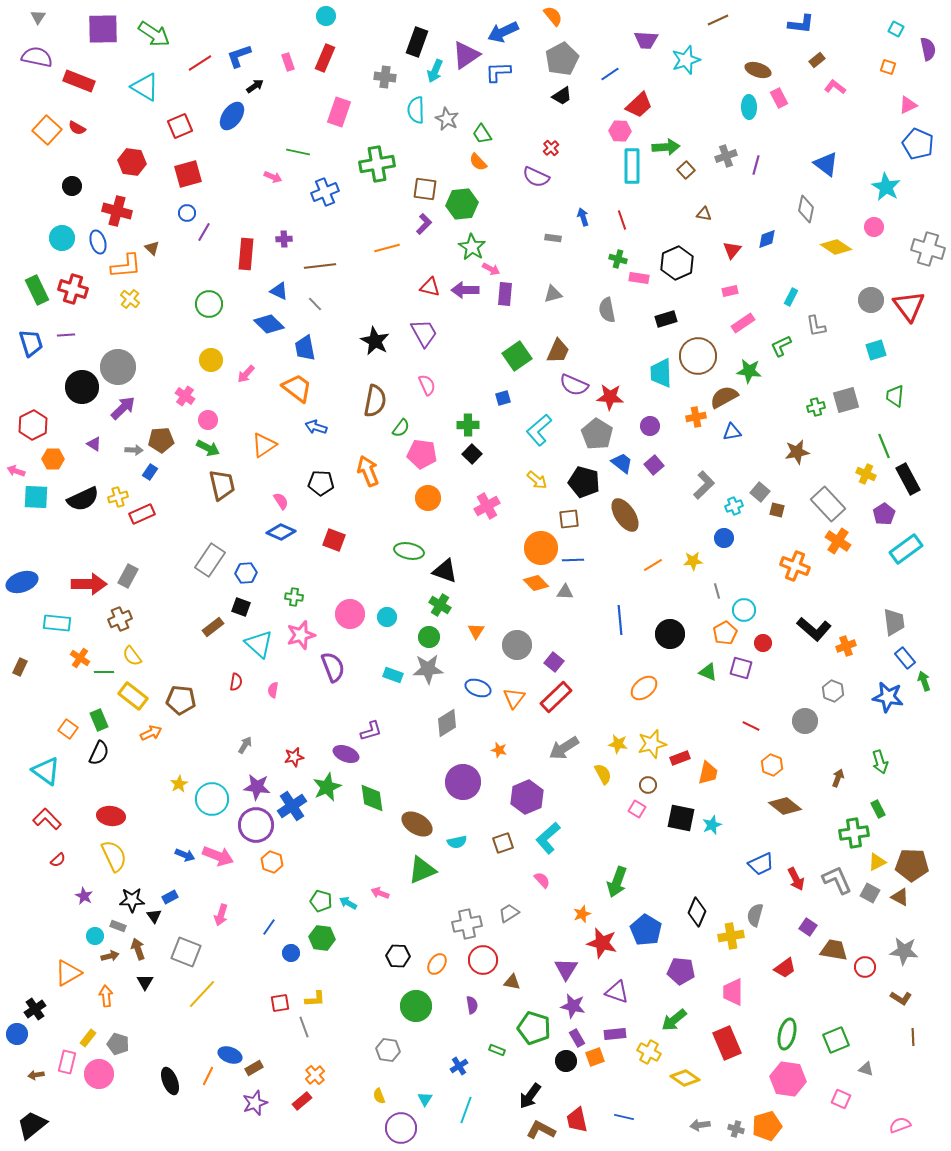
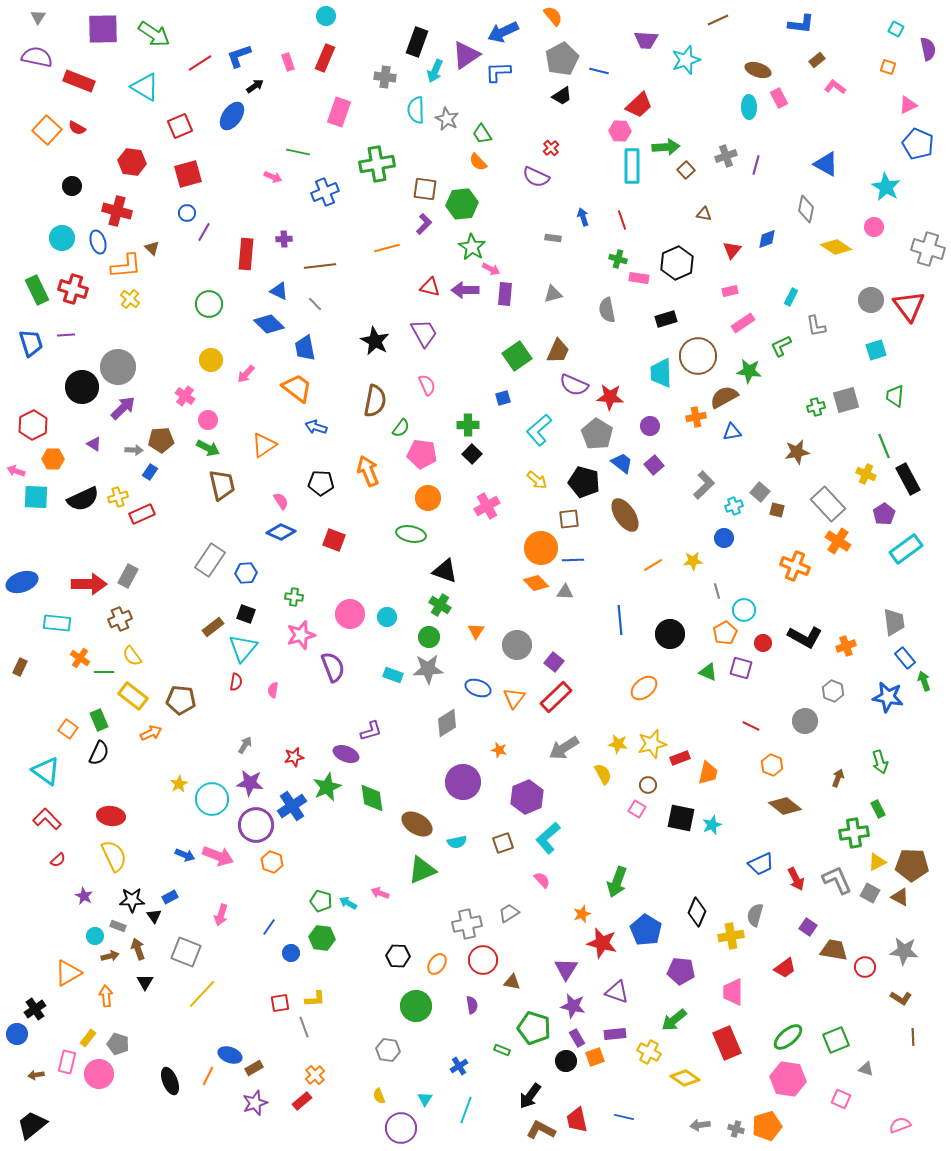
blue line at (610, 74): moved 11 px left, 3 px up; rotated 48 degrees clockwise
blue triangle at (826, 164): rotated 8 degrees counterclockwise
green ellipse at (409, 551): moved 2 px right, 17 px up
black square at (241, 607): moved 5 px right, 7 px down
black L-shape at (814, 629): moved 9 px left, 8 px down; rotated 12 degrees counterclockwise
cyan triangle at (259, 644): moved 16 px left, 4 px down; rotated 28 degrees clockwise
purple star at (257, 787): moved 7 px left, 4 px up
green ellipse at (787, 1034): moved 1 px right, 3 px down; rotated 36 degrees clockwise
green rectangle at (497, 1050): moved 5 px right
